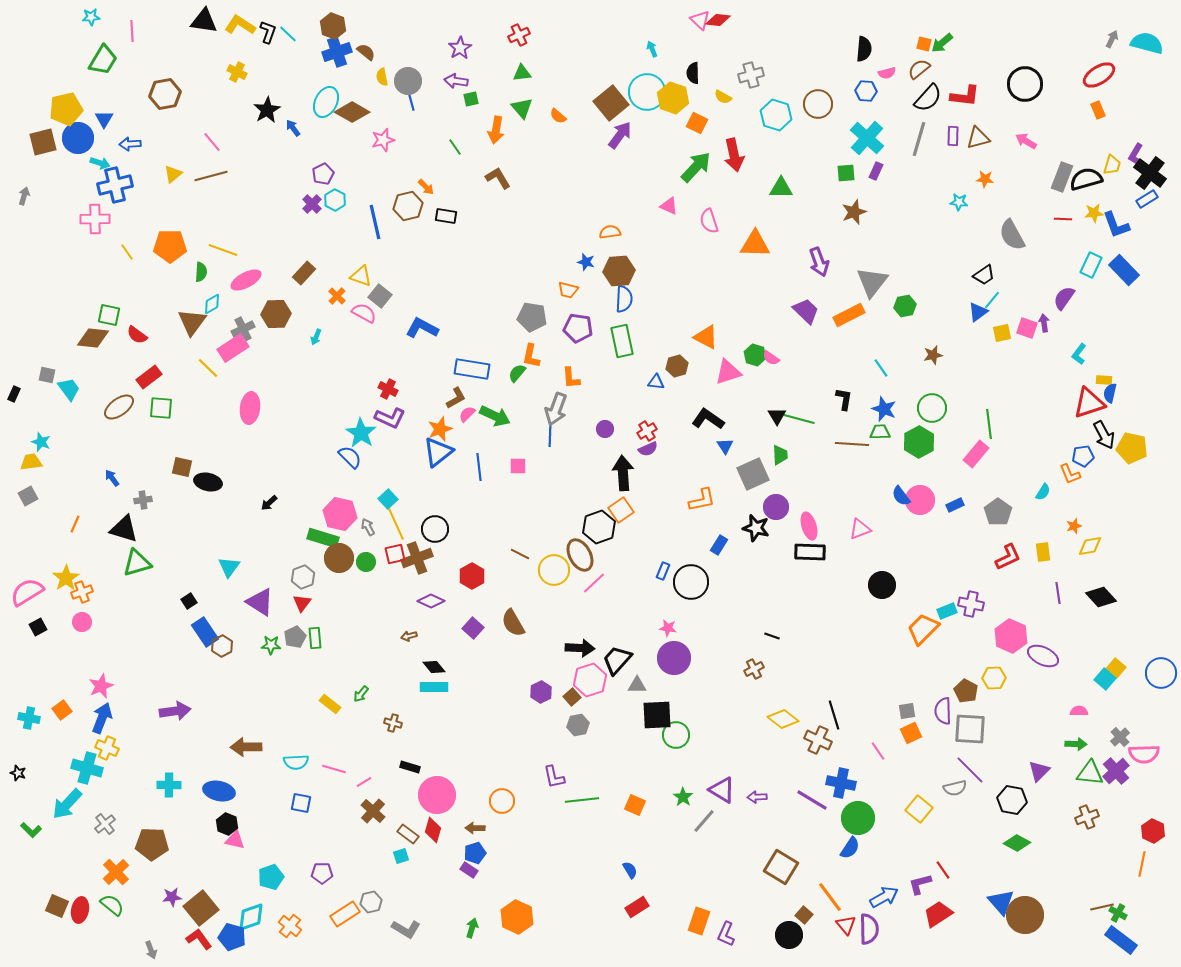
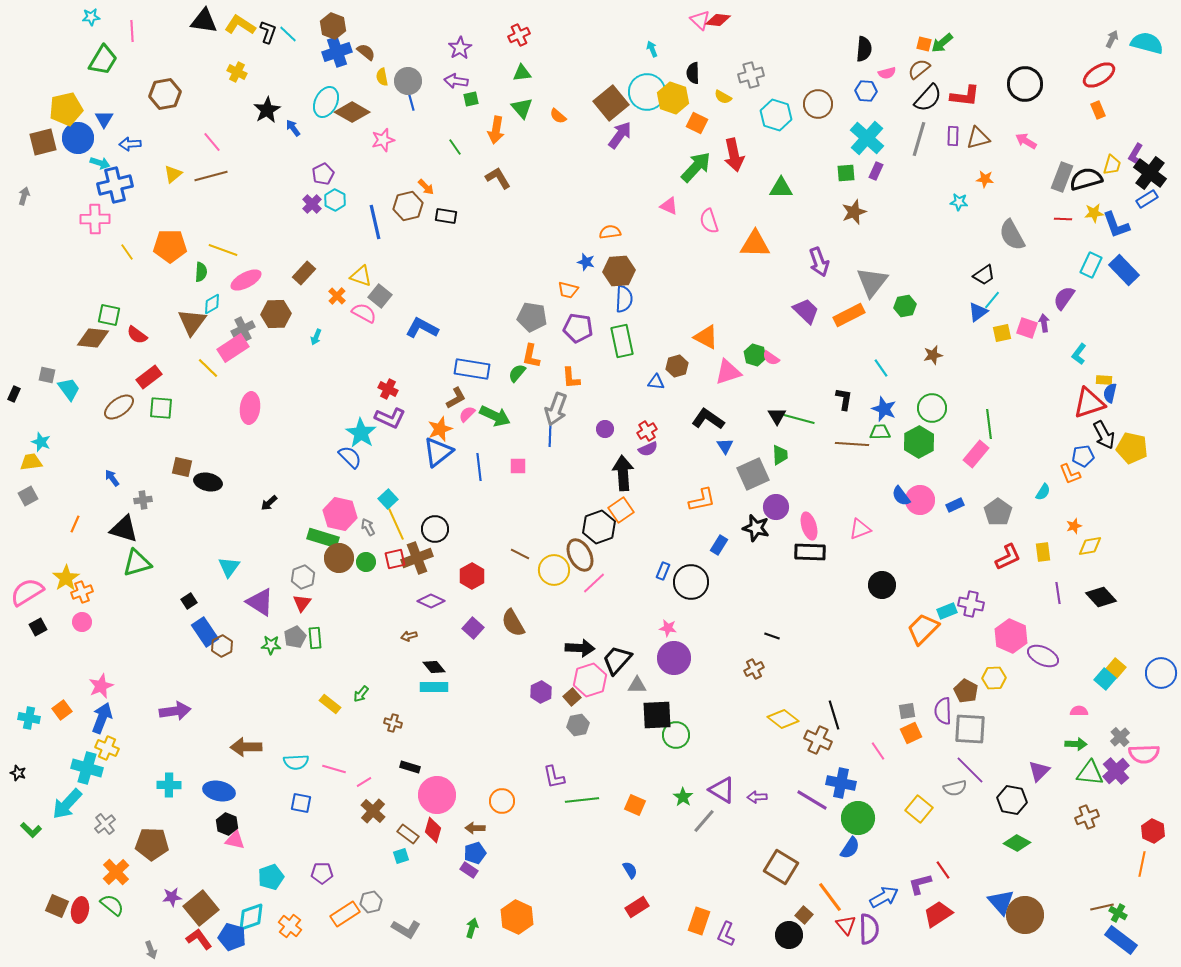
red square at (395, 554): moved 5 px down
